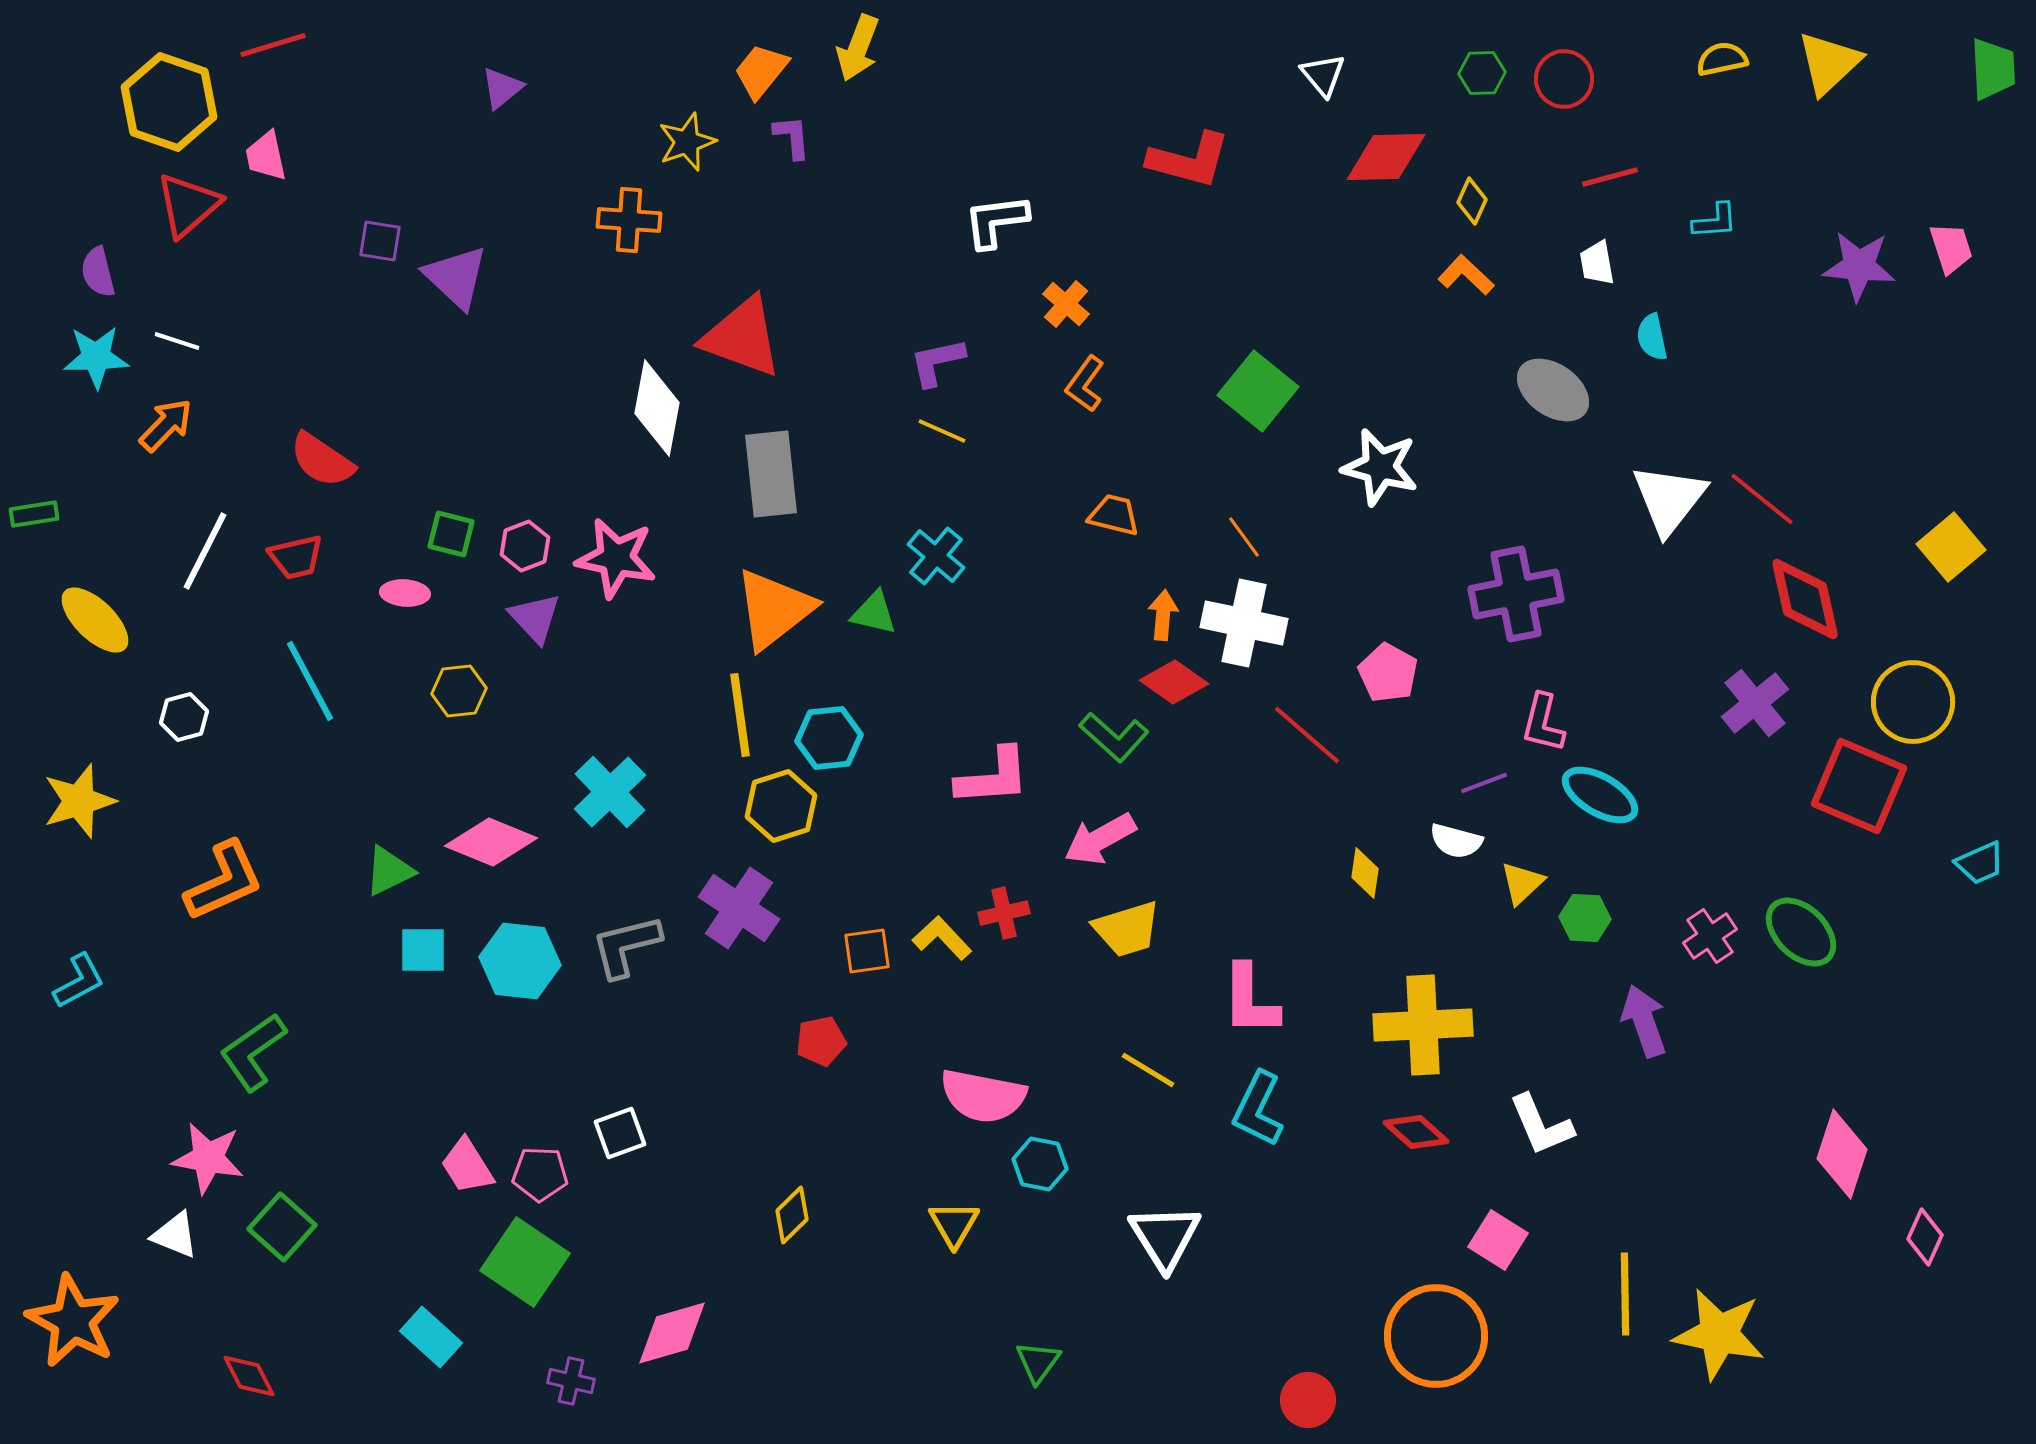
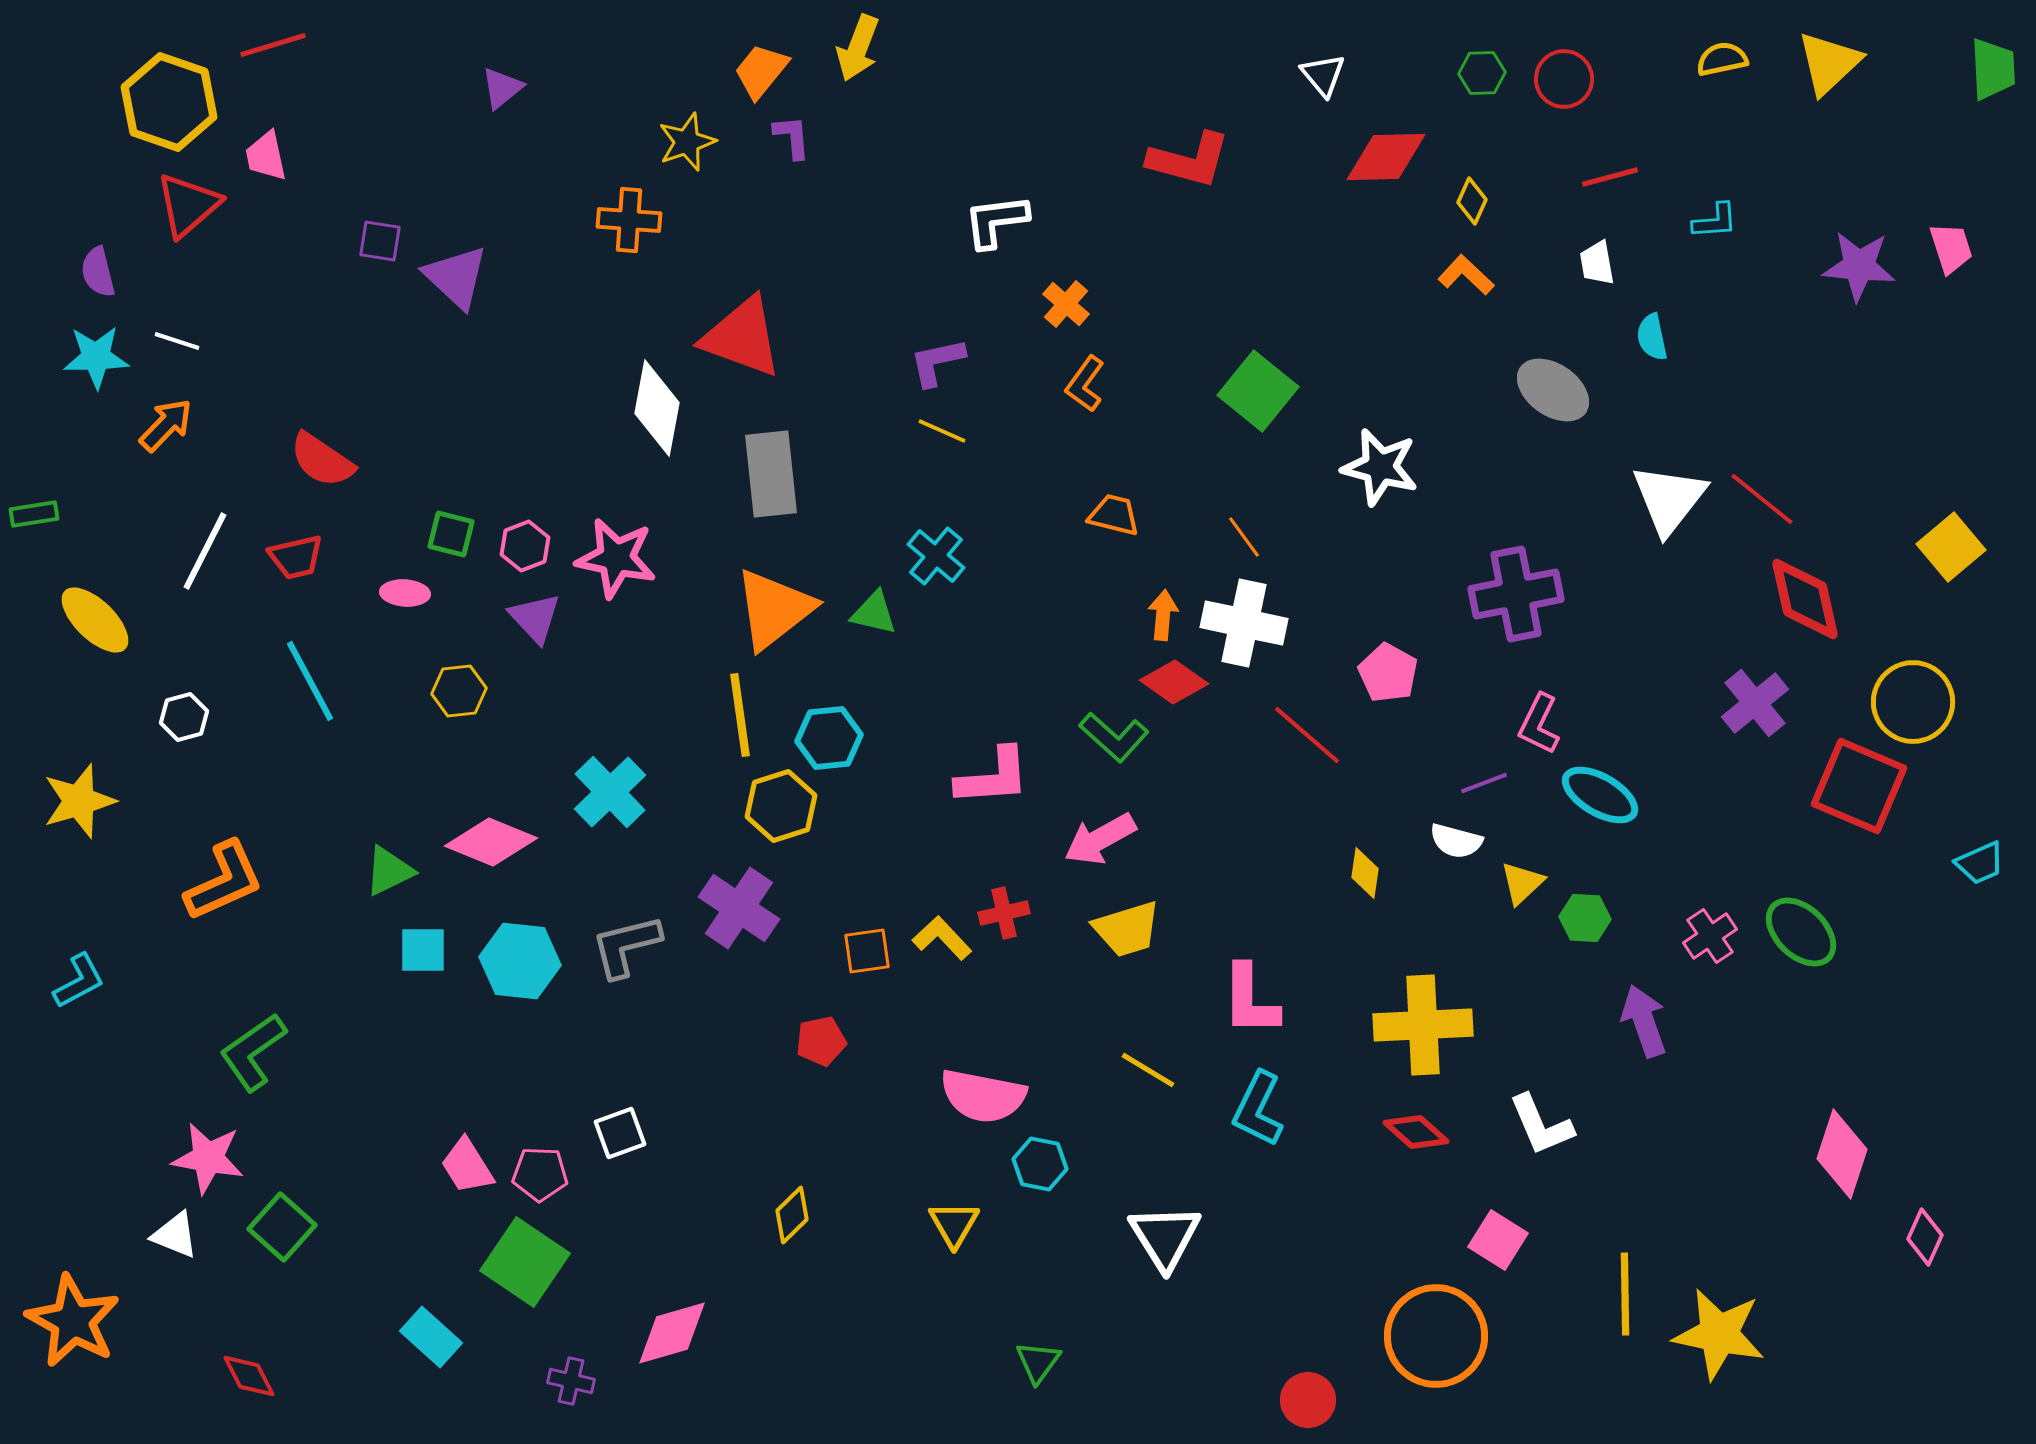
pink L-shape at (1543, 723): moved 4 px left, 1 px down; rotated 12 degrees clockwise
